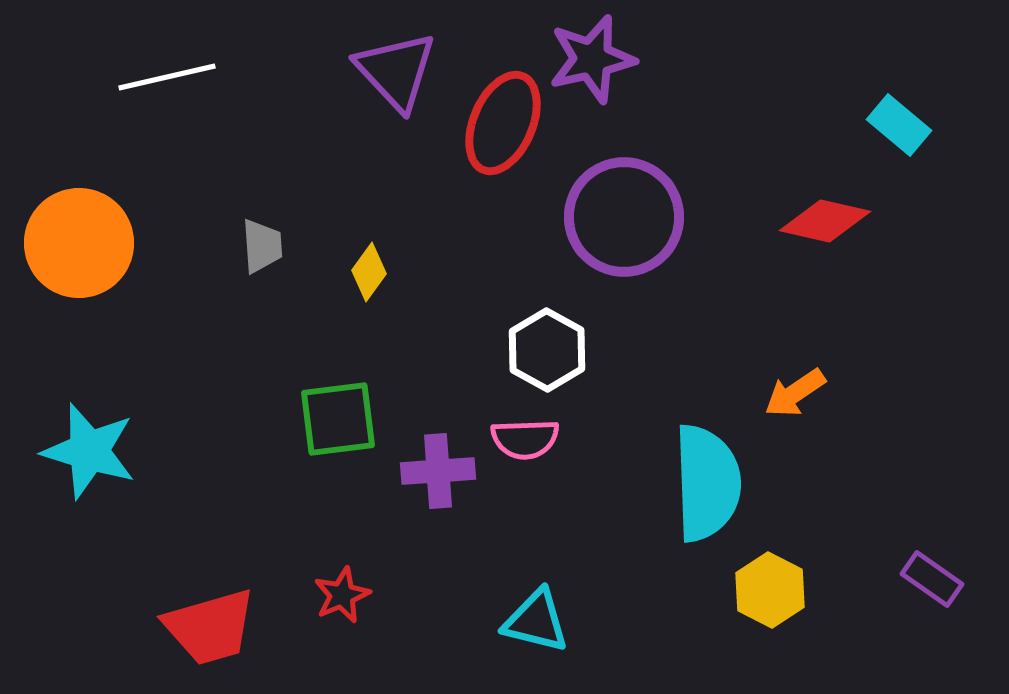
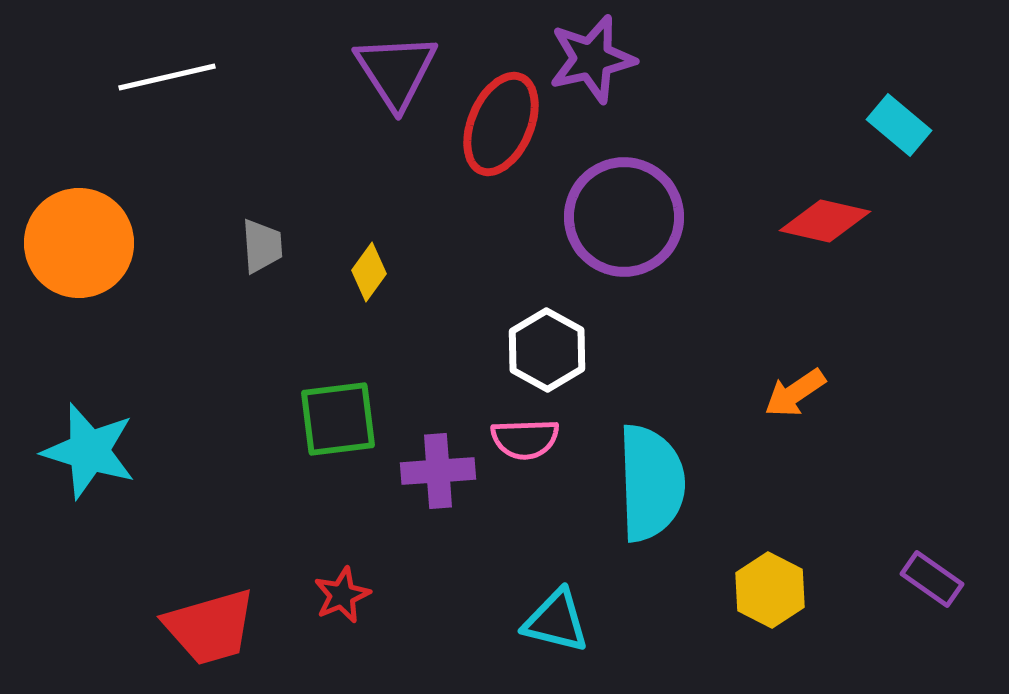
purple triangle: rotated 10 degrees clockwise
red ellipse: moved 2 px left, 1 px down
cyan semicircle: moved 56 px left
cyan triangle: moved 20 px right
